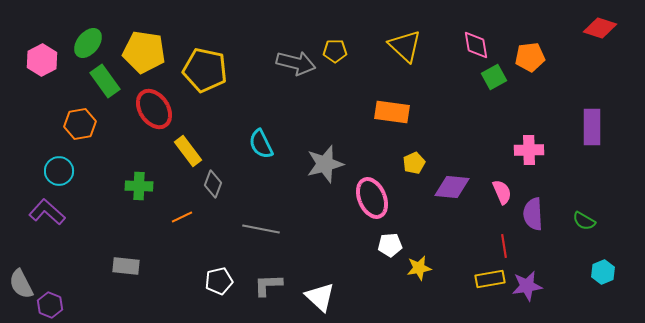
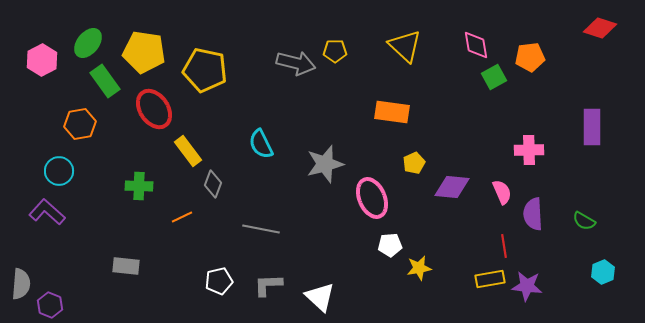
gray semicircle at (21, 284): rotated 148 degrees counterclockwise
purple star at (527, 286): rotated 16 degrees clockwise
